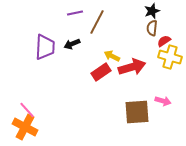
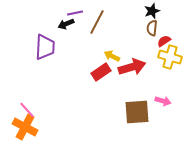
black arrow: moved 6 px left, 20 px up
